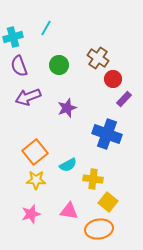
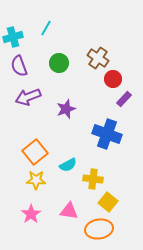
green circle: moved 2 px up
purple star: moved 1 px left, 1 px down
pink star: rotated 18 degrees counterclockwise
